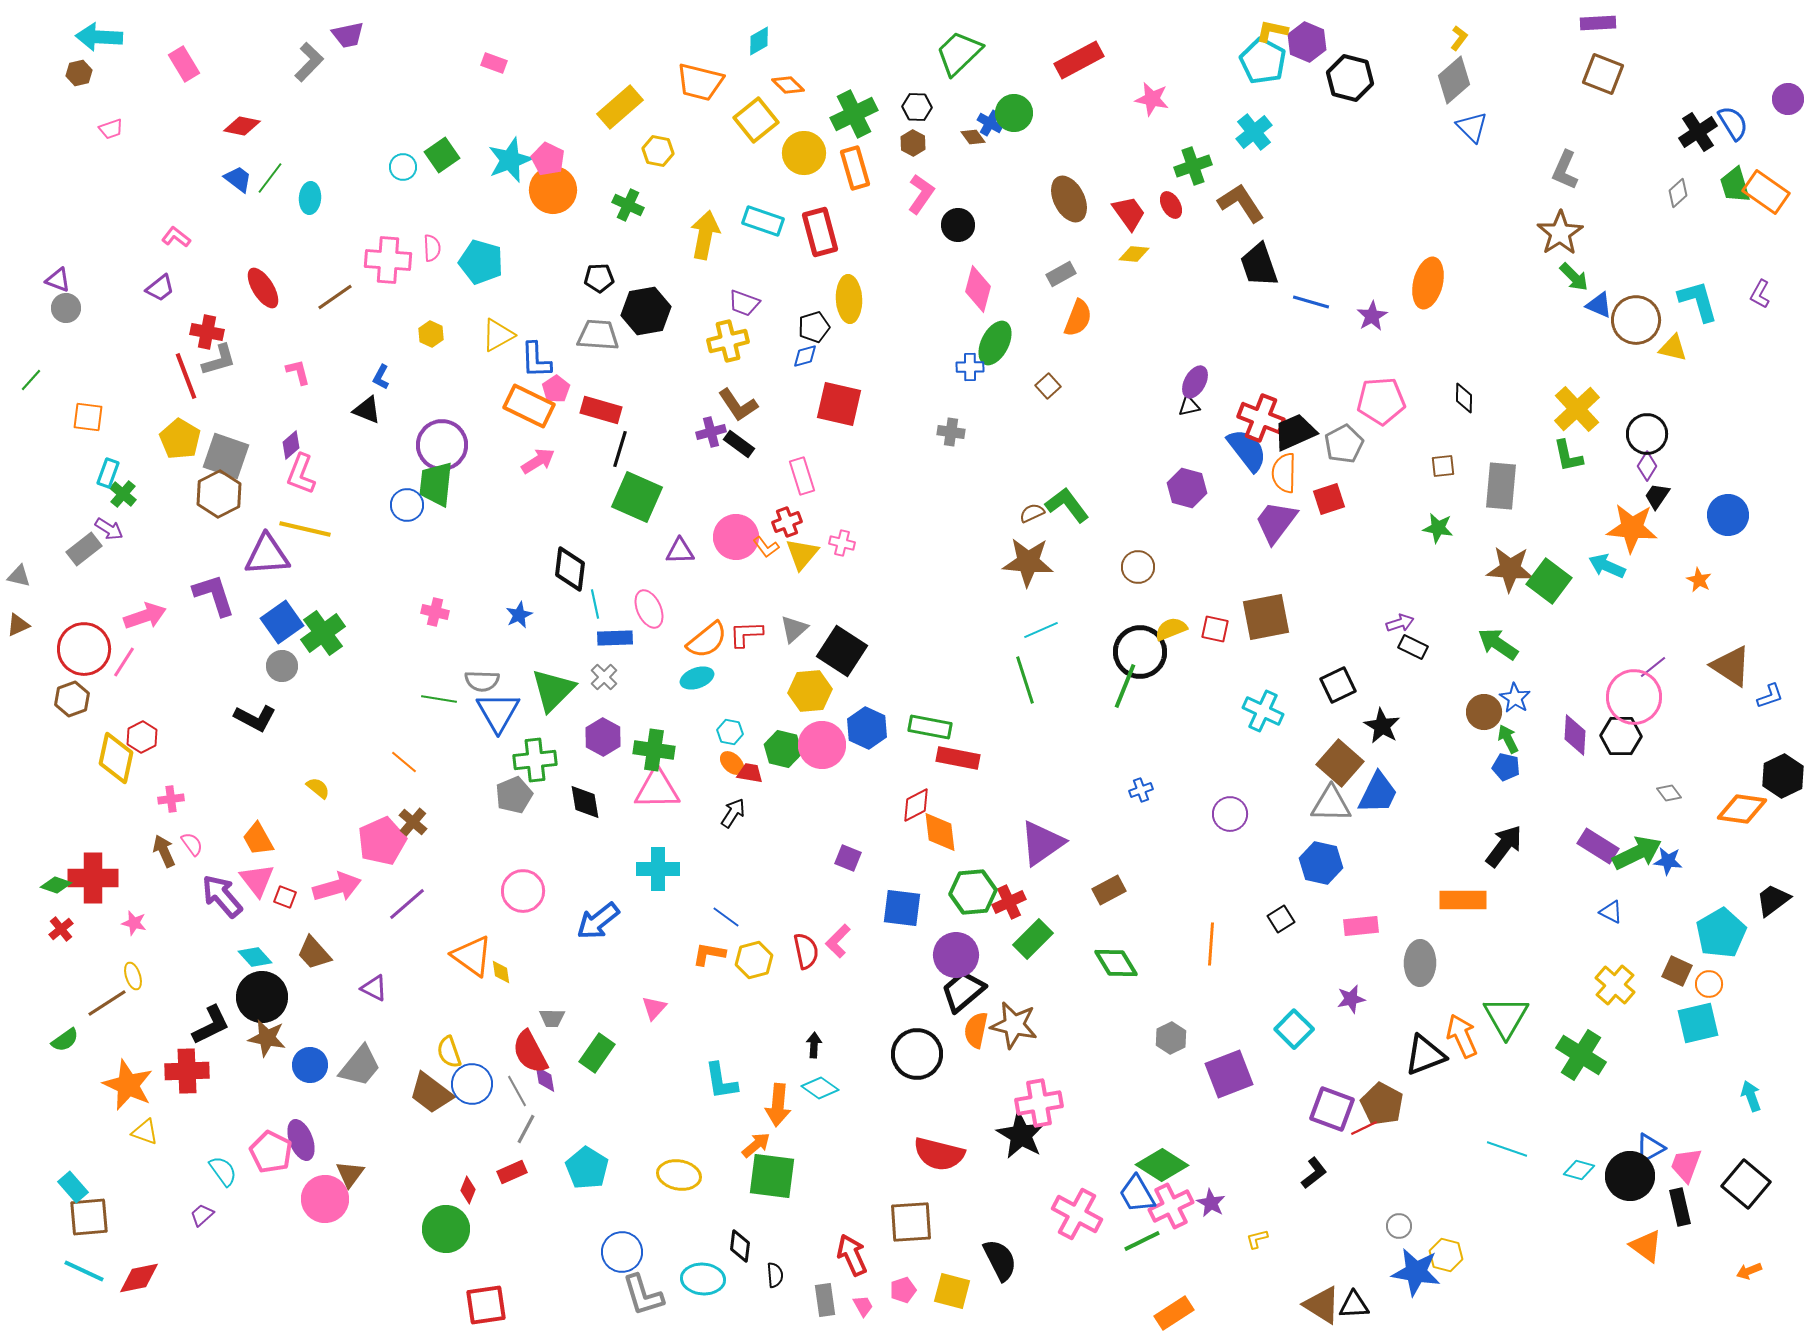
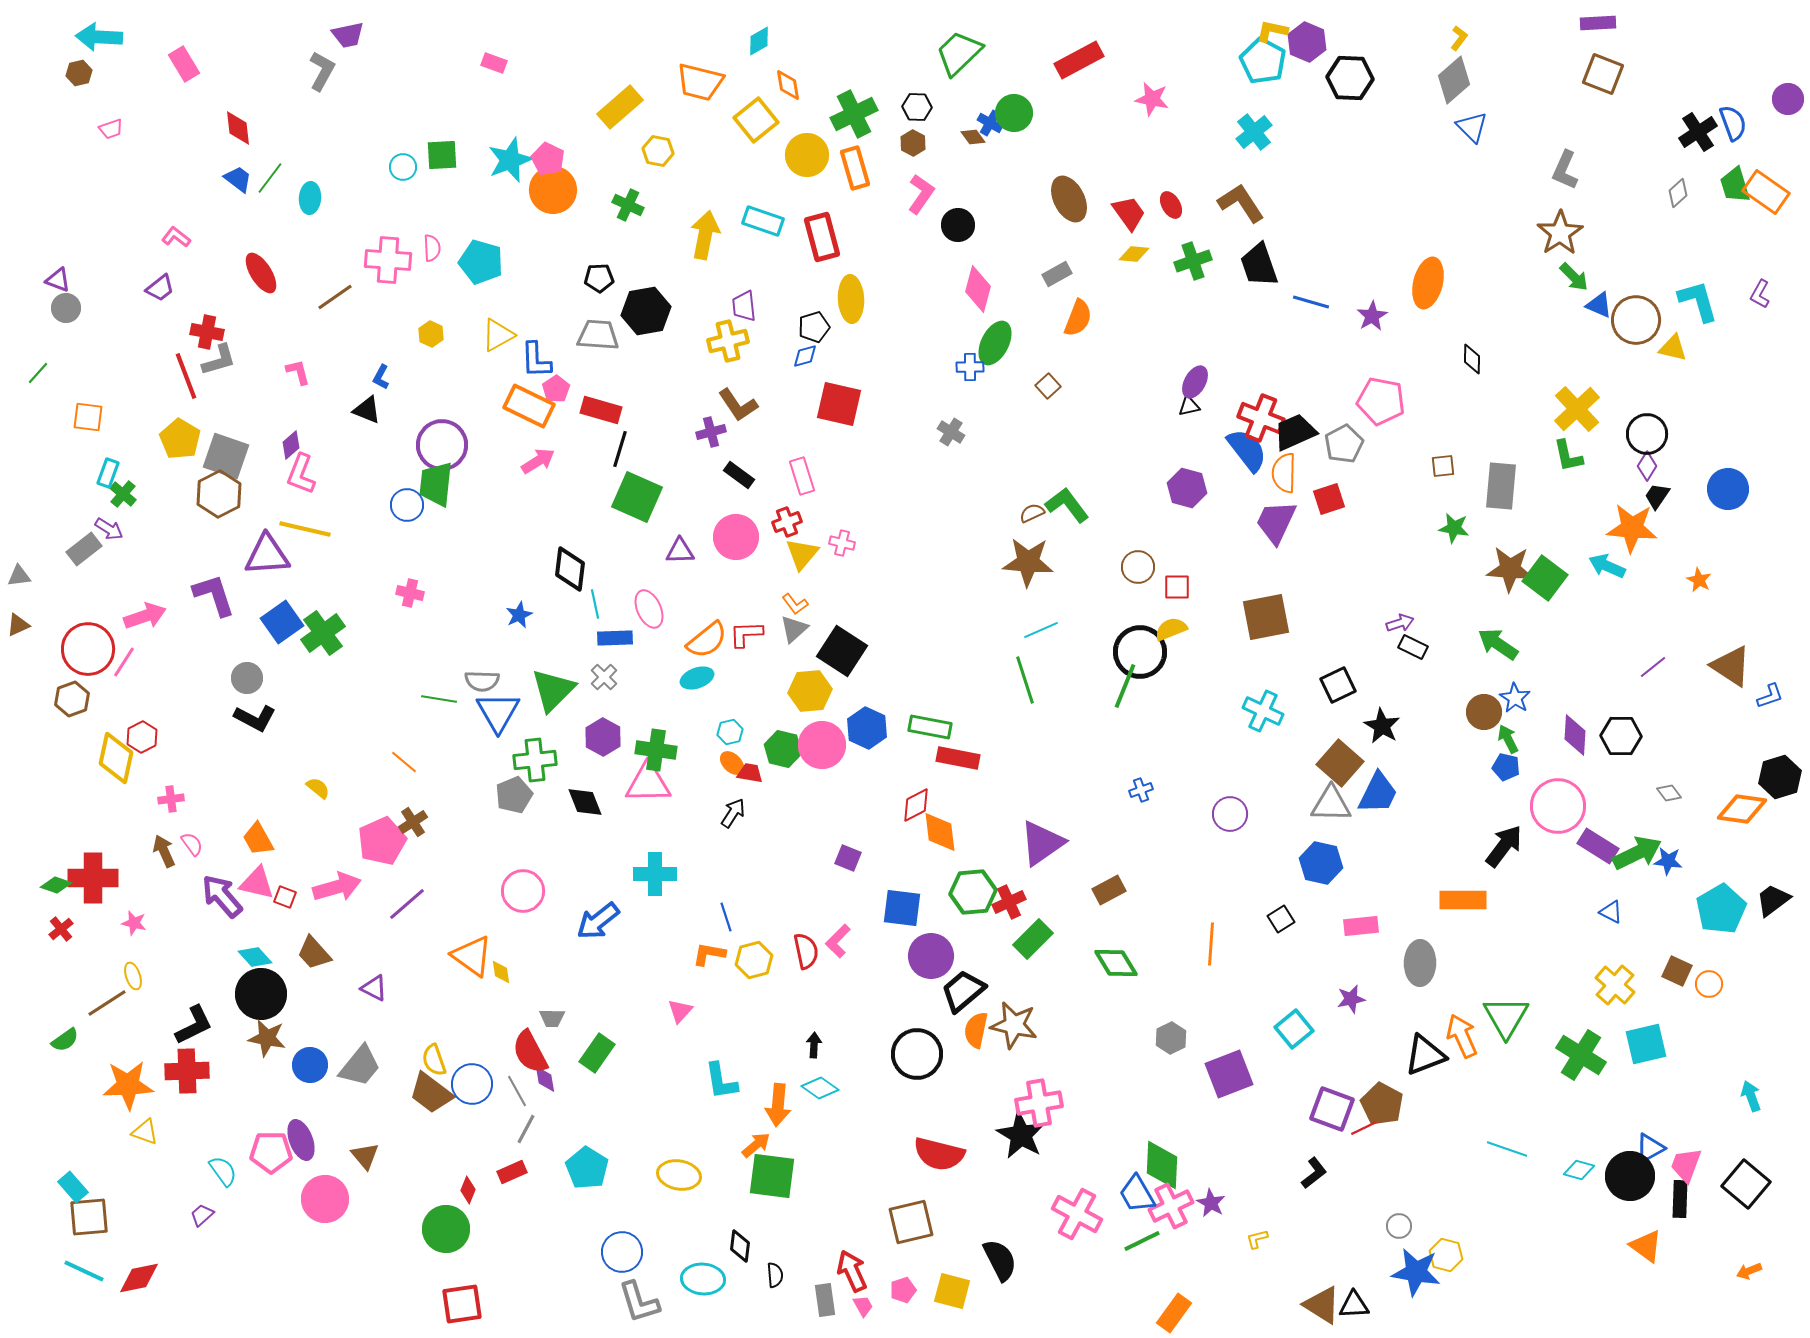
gray L-shape at (309, 62): moved 13 px right, 9 px down; rotated 15 degrees counterclockwise
black hexagon at (1350, 78): rotated 12 degrees counterclockwise
orange diamond at (788, 85): rotated 36 degrees clockwise
blue semicircle at (1733, 123): rotated 12 degrees clockwise
red diamond at (242, 126): moved 4 px left, 2 px down; rotated 72 degrees clockwise
yellow circle at (804, 153): moved 3 px right, 2 px down
green square at (442, 155): rotated 32 degrees clockwise
green cross at (1193, 166): moved 95 px down
red rectangle at (820, 232): moved 2 px right, 5 px down
gray rectangle at (1061, 274): moved 4 px left
red ellipse at (263, 288): moved 2 px left, 15 px up
yellow ellipse at (849, 299): moved 2 px right
purple trapezoid at (744, 303): moved 3 px down; rotated 64 degrees clockwise
green line at (31, 380): moved 7 px right, 7 px up
black diamond at (1464, 398): moved 8 px right, 39 px up
pink pentagon at (1381, 401): rotated 15 degrees clockwise
gray cross at (951, 432): rotated 24 degrees clockwise
black rectangle at (739, 444): moved 31 px down
blue circle at (1728, 515): moved 26 px up
purple trapezoid at (1276, 522): rotated 12 degrees counterclockwise
green star at (1438, 528): moved 16 px right
orange L-shape at (766, 547): moved 29 px right, 57 px down
gray triangle at (19, 576): rotated 20 degrees counterclockwise
green square at (1549, 581): moved 4 px left, 3 px up
pink cross at (435, 612): moved 25 px left, 19 px up
red square at (1215, 629): moved 38 px left, 42 px up; rotated 12 degrees counterclockwise
red circle at (84, 649): moved 4 px right
gray circle at (282, 666): moved 35 px left, 12 px down
pink circle at (1634, 697): moved 76 px left, 109 px down
cyan hexagon at (730, 732): rotated 25 degrees counterclockwise
green cross at (654, 750): moved 2 px right
black hexagon at (1783, 776): moved 3 px left, 1 px down; rotated 9 degrees clockwise
pink triangle at (657, 789): moved 9 px left, 6 px up
black diamond at (585, 802): rotated 12 degrees counterclockwise
brown cross at (413, 822): rotated 16 degrees clockwise
cyan cross at (658, 869): moved 3 px left, 5 px down
pink triangle at (257, 880): moved 3 px down; rotated 39 degrees counterclockwise
blue line at (726, 917): rotated 36 degrees clockwise
cyan pentagon at (1721, 933): moved 24 px up
purple circle at (956, 955): moved 25 px left, 1 px down
black circle at (262, 997): moved 1 px left, 3 px up
pink triangle at (654, 1008): moved 26 px right, 3 px down
cyan square at (1698, 1023): moved 52 px left, 21 px down
black L-shape at (211, 1025): moved 17 px left
cyan square at (1294, 1029): rotated 6 degrees clockwise
yellow semicircle at (449, 1052): moved 15 px left, 8 px down
orange star at (128, 1085): rotated 27 degrees counterclockwise
pink pentagon at (271, 1152): rotated 27 degrees counterclockwise
green diamond at (1162, 1165): rotated 60 degrees clockwise
brown triangle at (350, 1174): moved 15 px right, 18 px up; rotated 16 degrees counterclockwise
black rectangle at (1680, 1207): moved 8 px up; rotated 15 degrees clockwise
brown square at (911, 1222): rotated 9 degrees counterclockwise
red arrow at (852, 1255): moved 16 px down
gray L-shape at (643, 1295): moved 4 px left, 7 px down
red square at (486, 1305): moved 24 px left, 1 px up
orange rectangle at (1174, 1313): rotated 21 degrees counterclockwise
